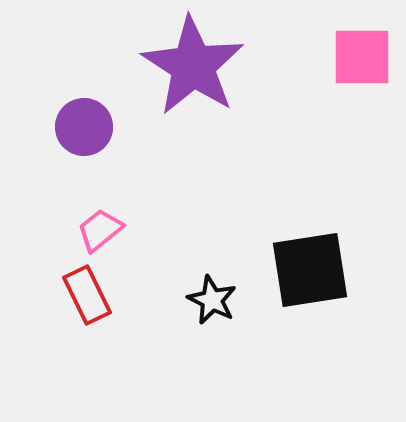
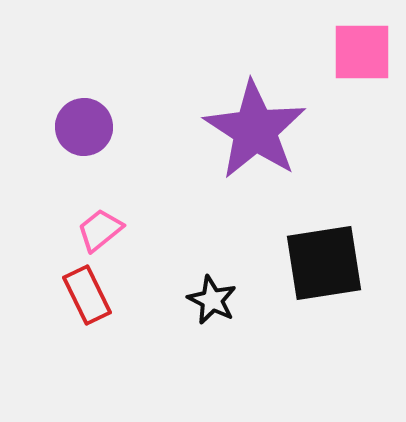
pink square: moved 5 px up
purple star: moved 62 px right, 64 px down
black square: moved 14 px right, 7 px up
